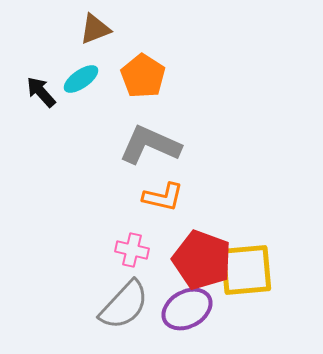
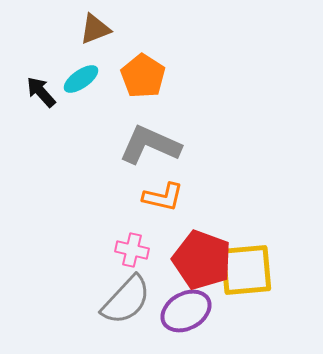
gray semicircle: moved 2 px right, 5 px up
purple ellipse: moved 1 px left, 2 px down
